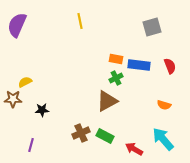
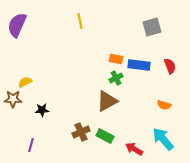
brown cross: moved 1 px up
